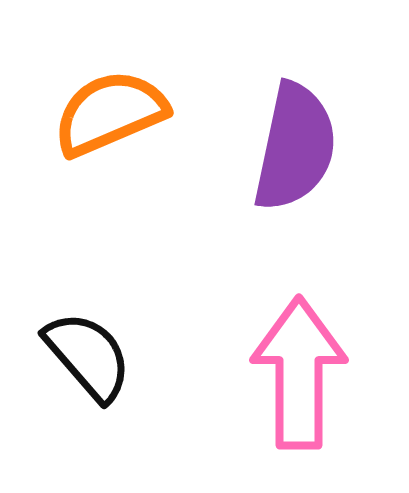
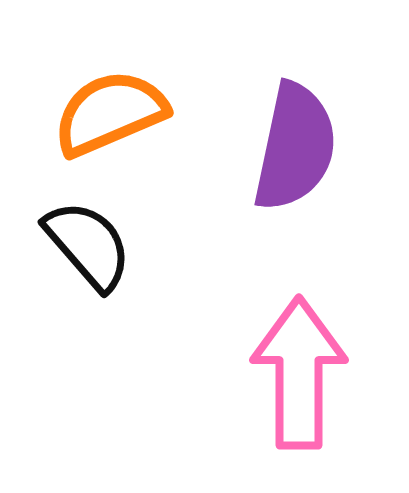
black semicircle: moved 111 px up
